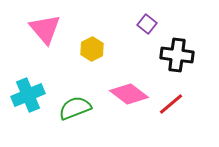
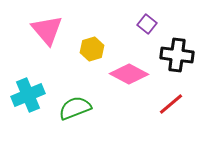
pink triangle: moved 2 px right, 1 px down
yellow hexagon: rotated 10 degrees clockwise
pink diamond: moved 20 px up; rotated 9 degrees counterclockwise
